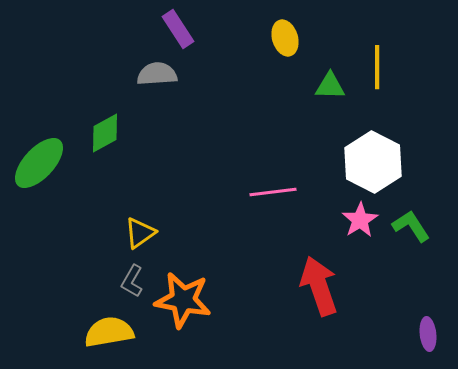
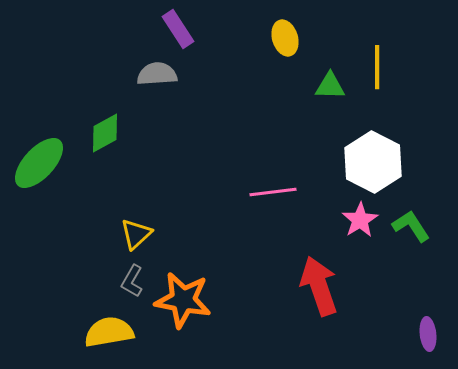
yellow triangle: moved 4 px left, 1 px down; rotated 8 degrees counterclockwise
